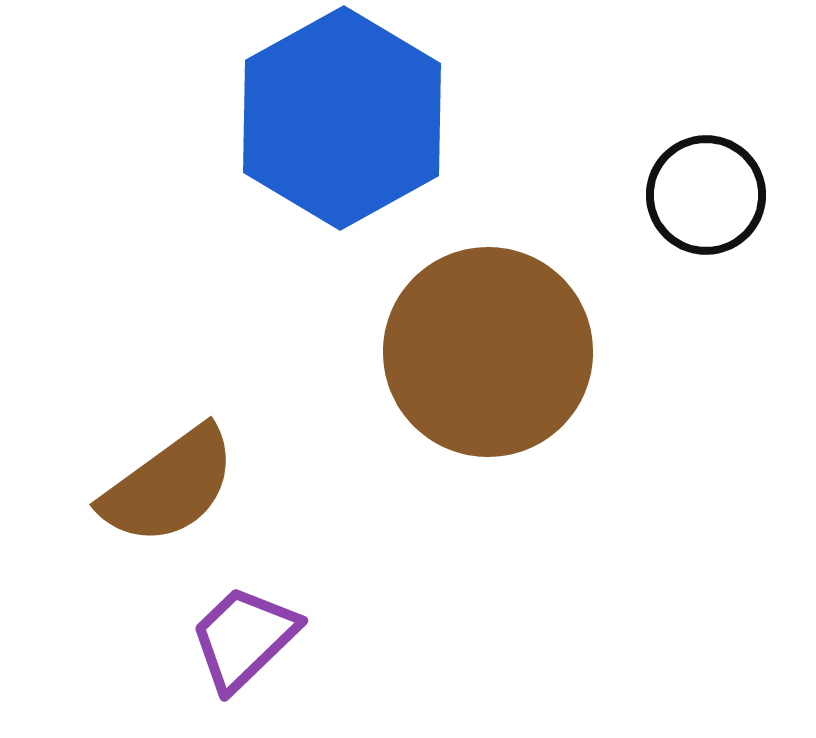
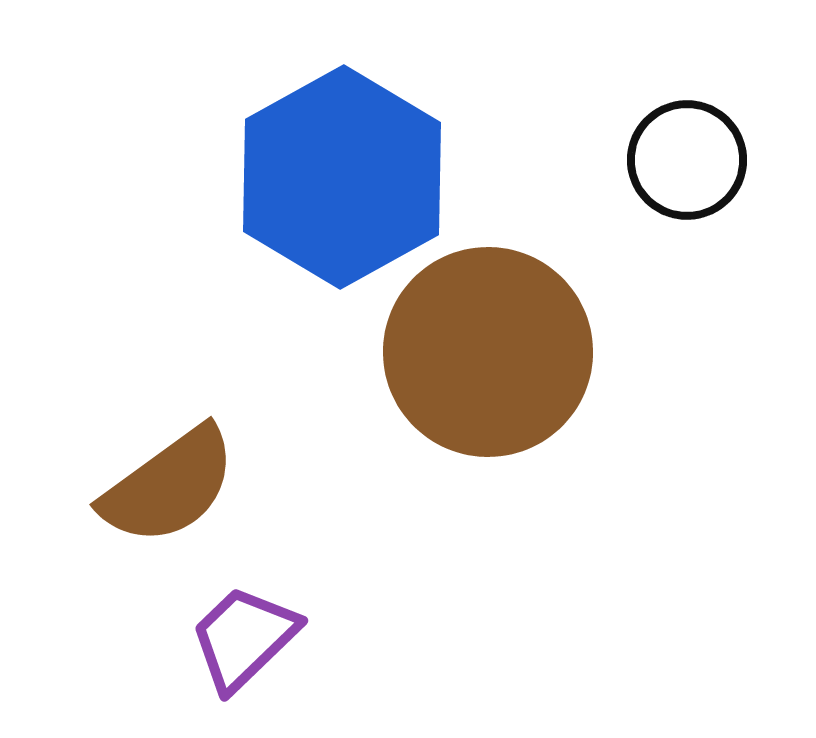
blue hexagon: moved 59 px down
black circle: moved 19 px left, 35 px up
